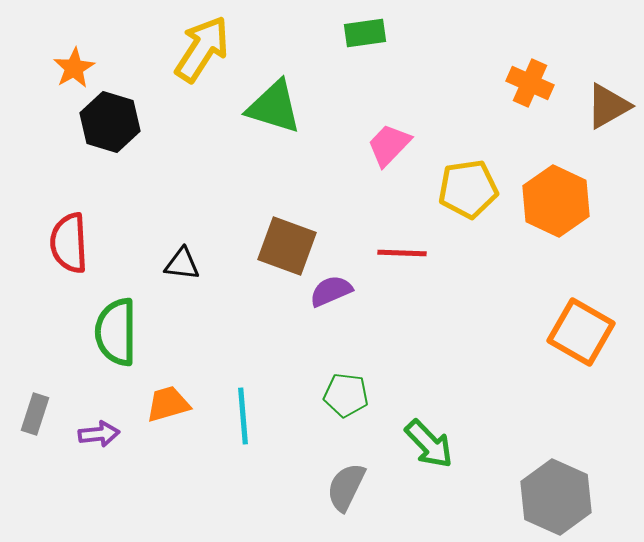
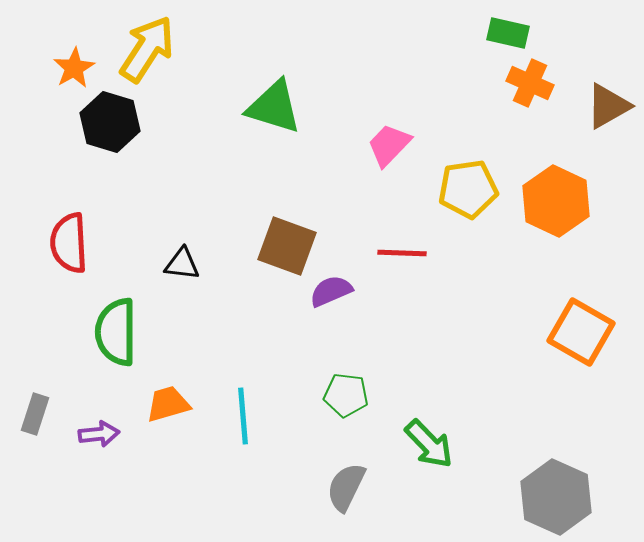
green rectangle: moved 143 px right; rotated 21 degrees clockwise
yellow arrow: moved 55 px left
